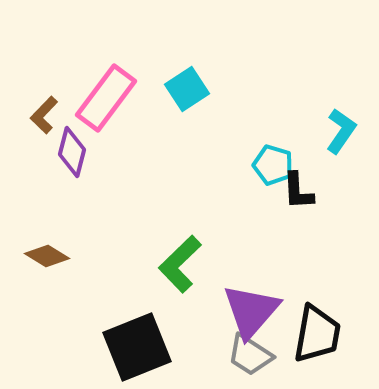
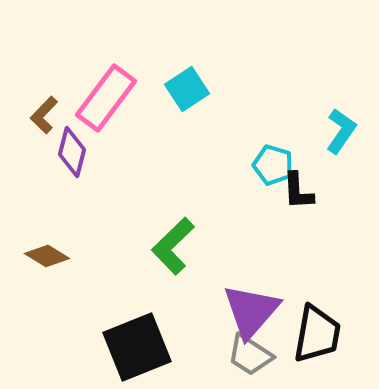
green L-shape: moved 7 px left, 18 px up
